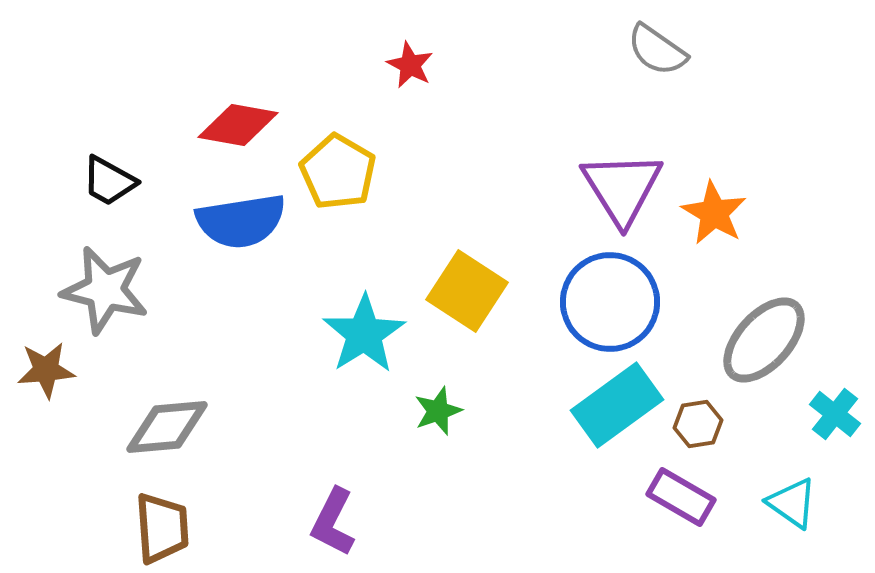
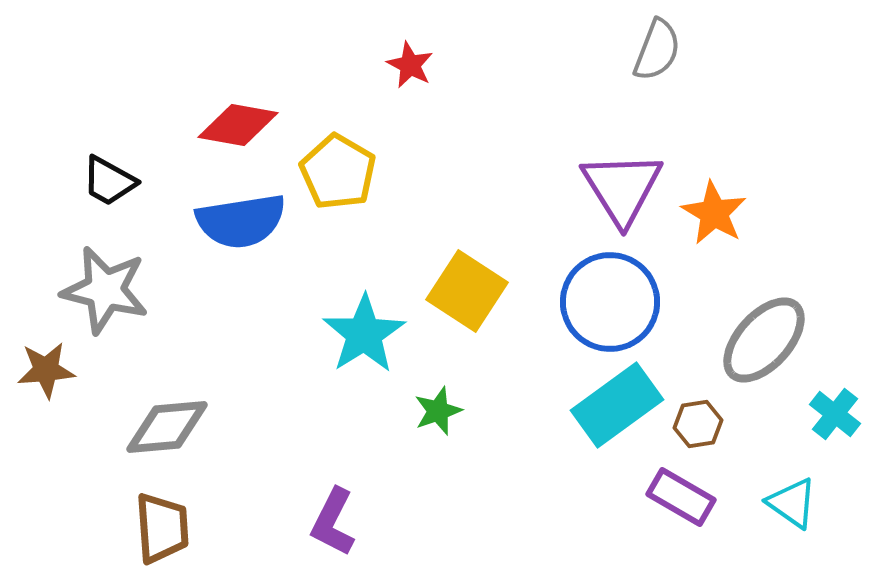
gray semicircle: rotated 104 degrees counterclockwise
